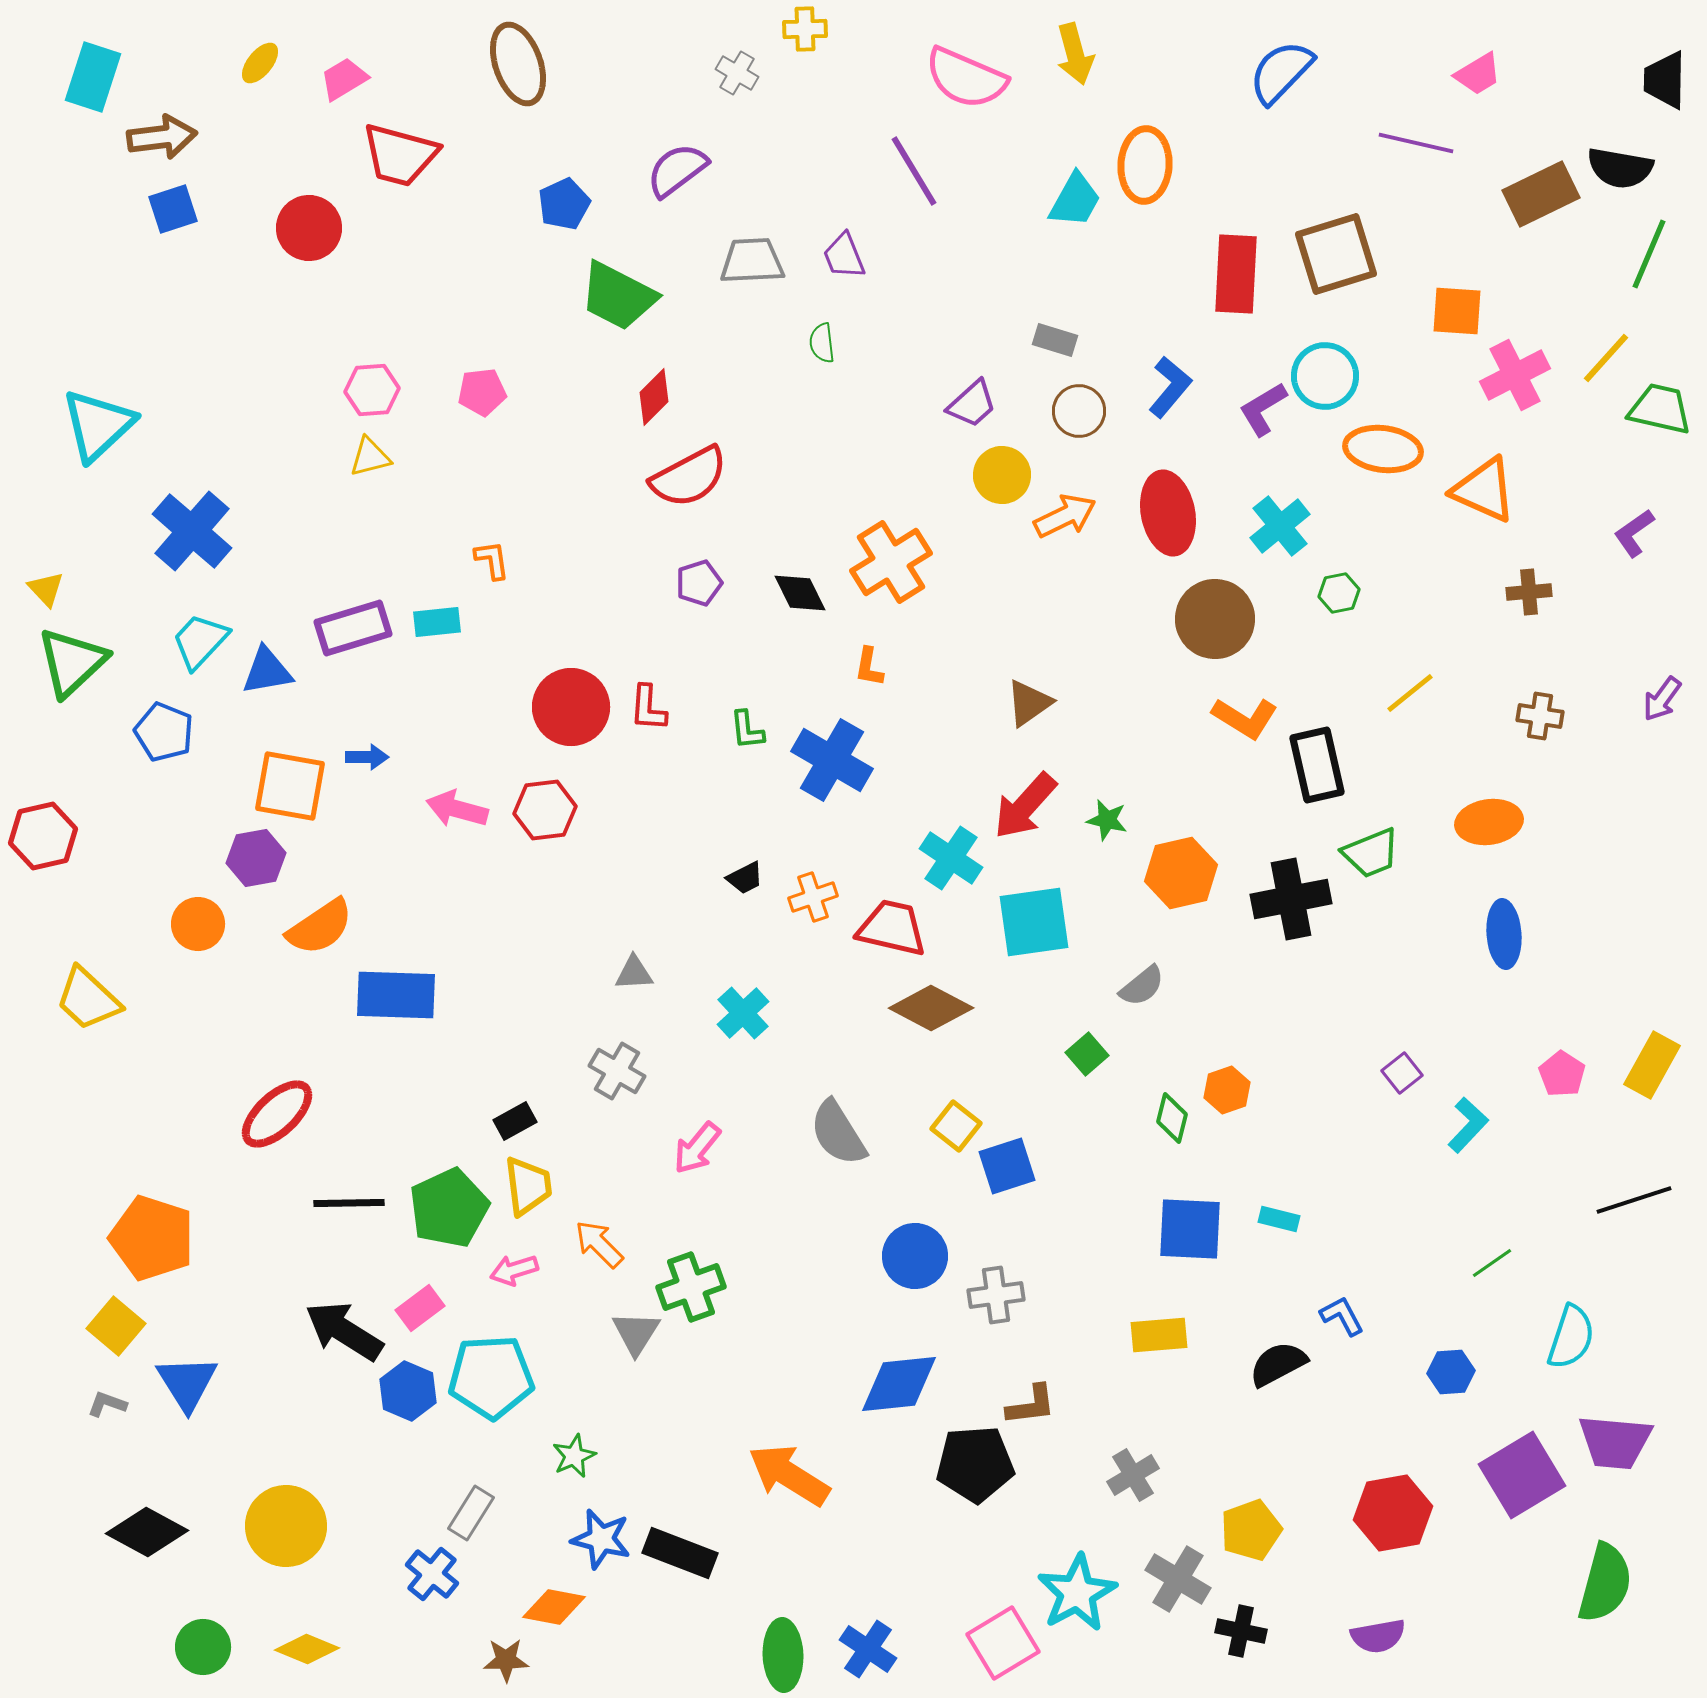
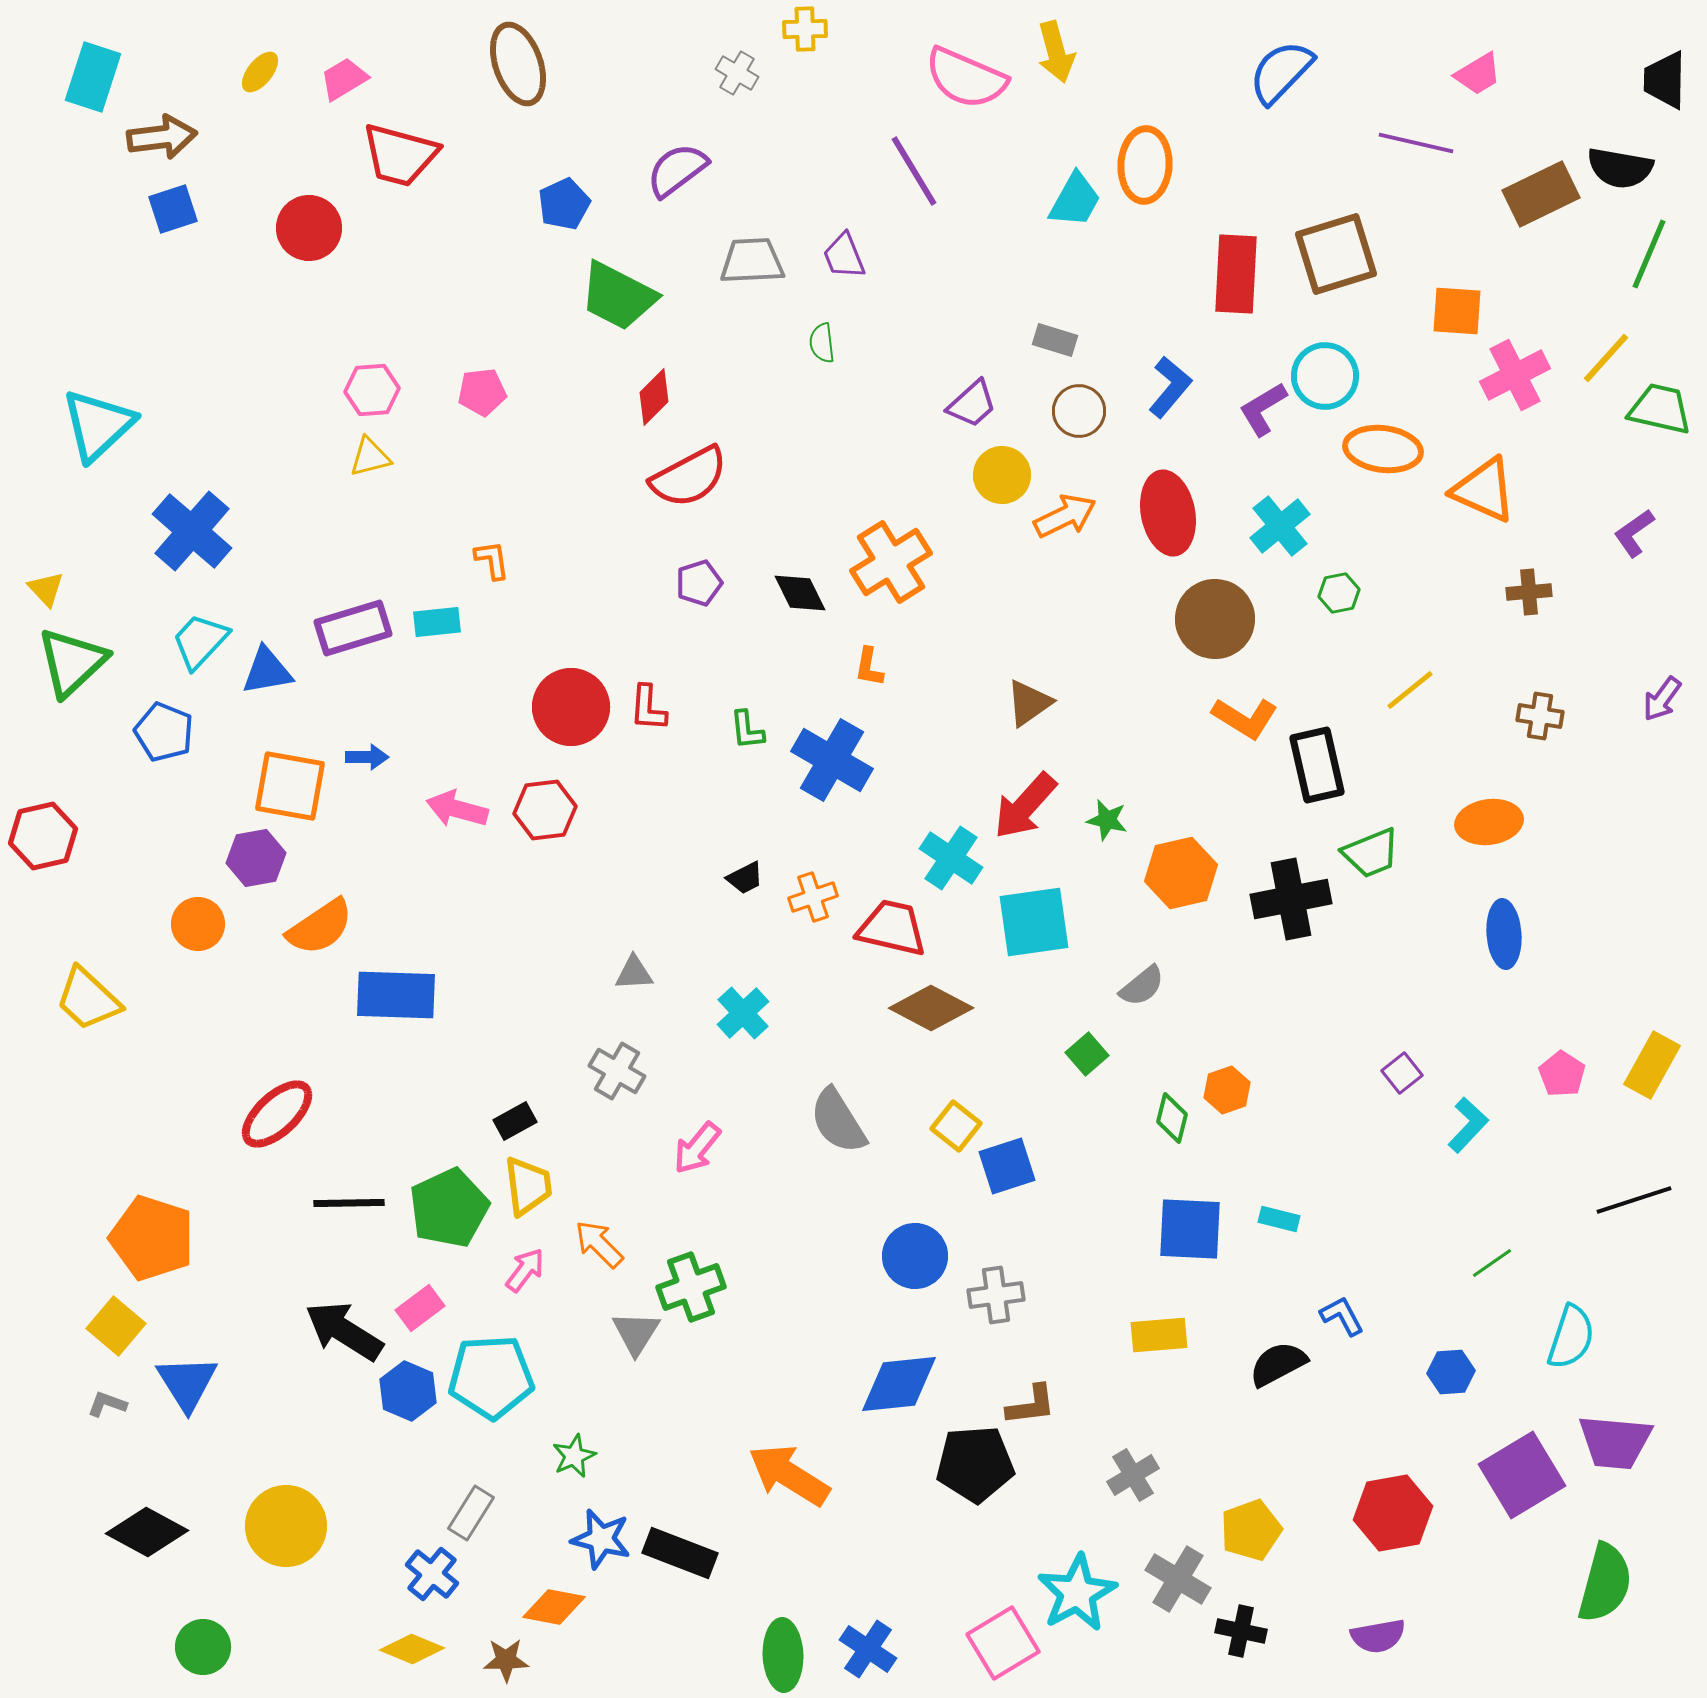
yellow arrow at (1075, 54): moved 19 px left, 2 px up
yellow ellipse at (260, 63): moved 9 px down
yellow line at (1410, 693): moved 3 px up
gray semicircle at (838, 1133): moved 12 px up
pink arrow at (514, 1270): moved 11 px right; rotated 144 degrees clockwise
yellow diamond at (307, 1649): moved 105 px right
